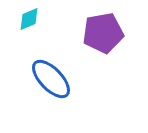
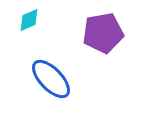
cyan diamond: moved 1 px down
